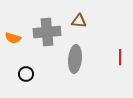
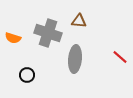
gray cross: moved 1 px right, 1 px down; rotated 24 degrees clockwise
red line: rotated 49 degrees counterclockwise
black circle: moved 1 px right, 1 px down
